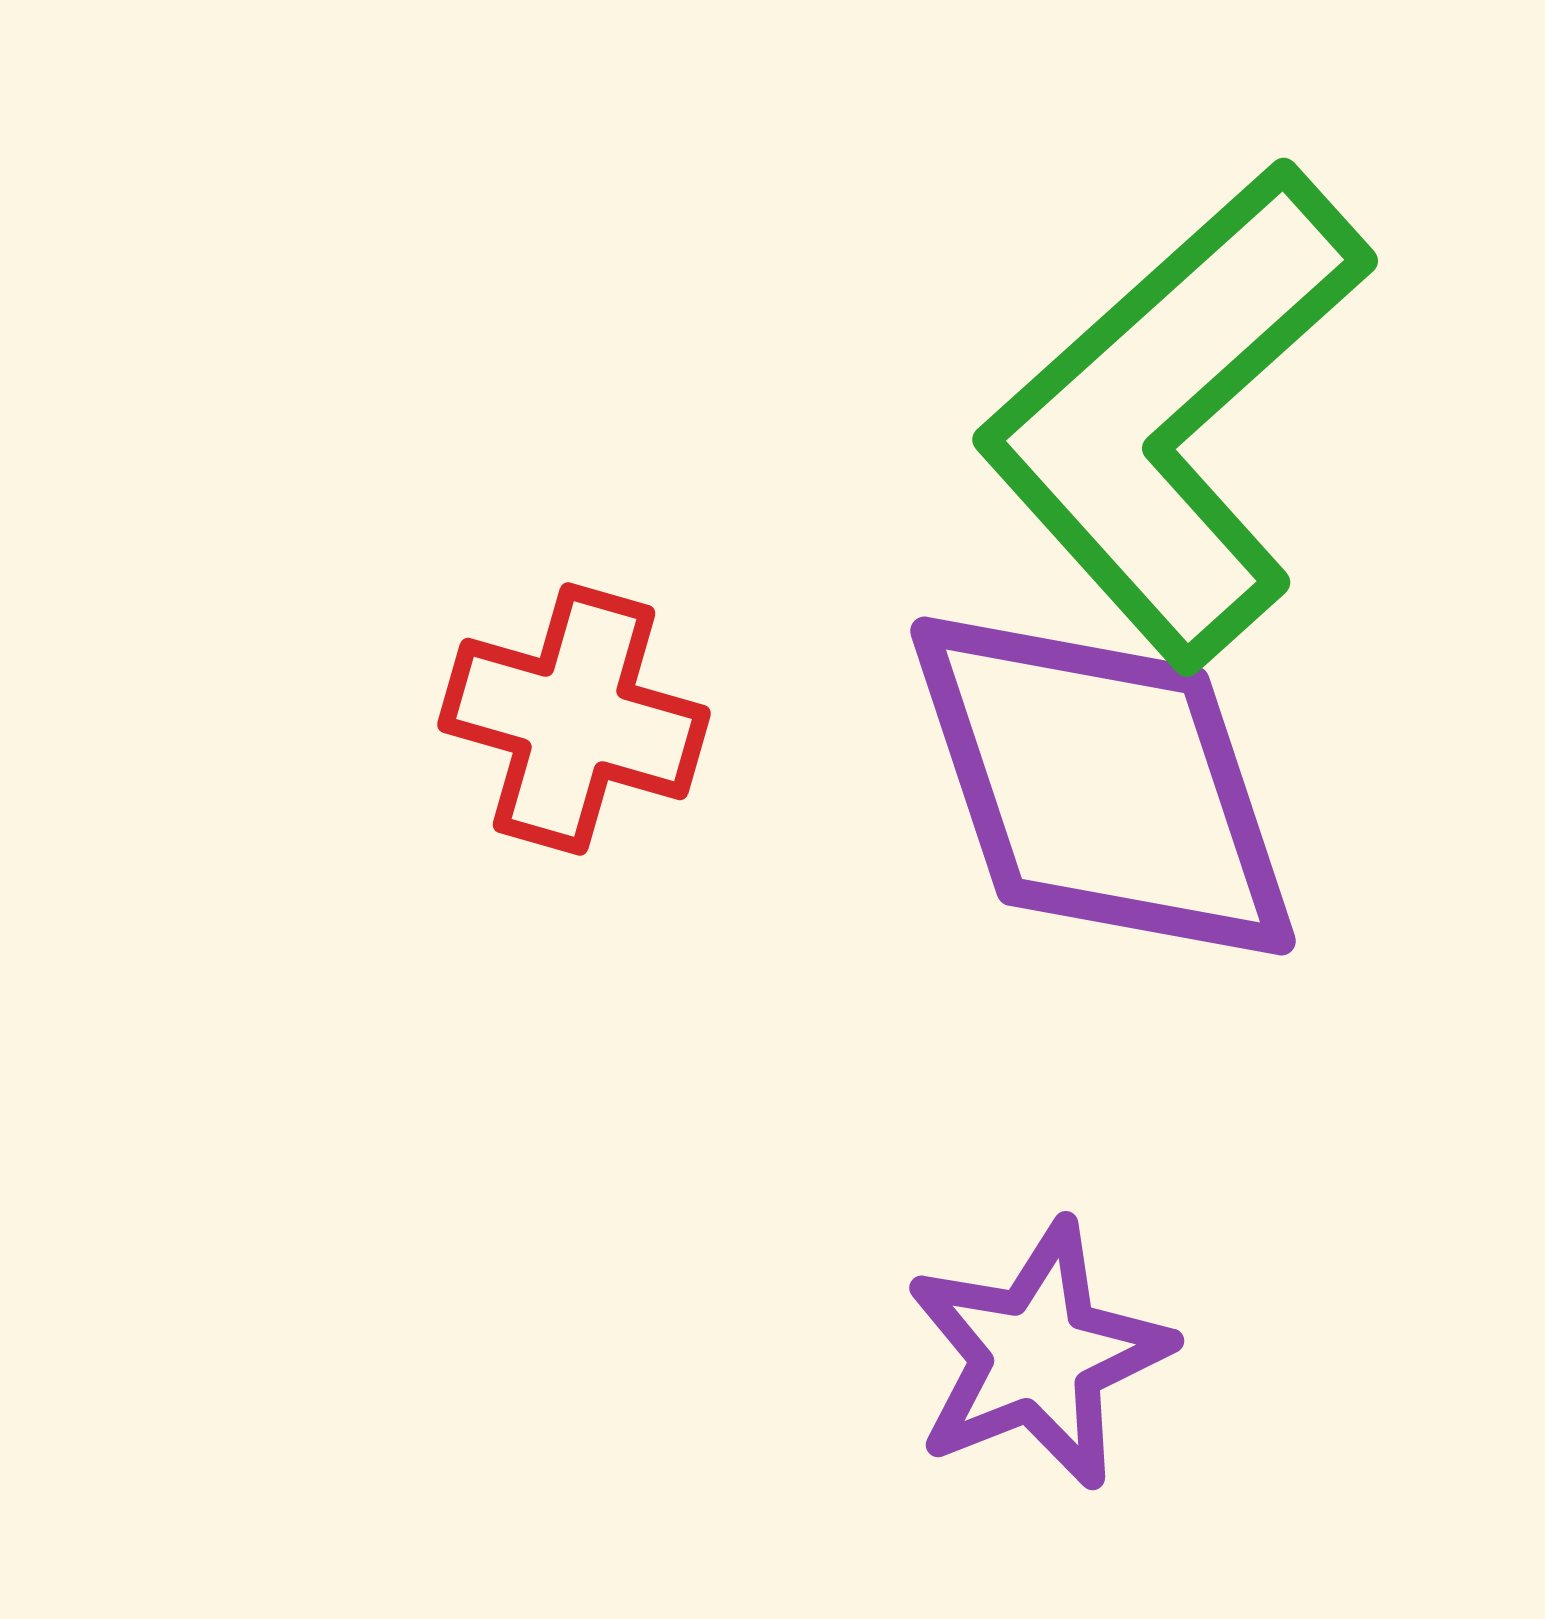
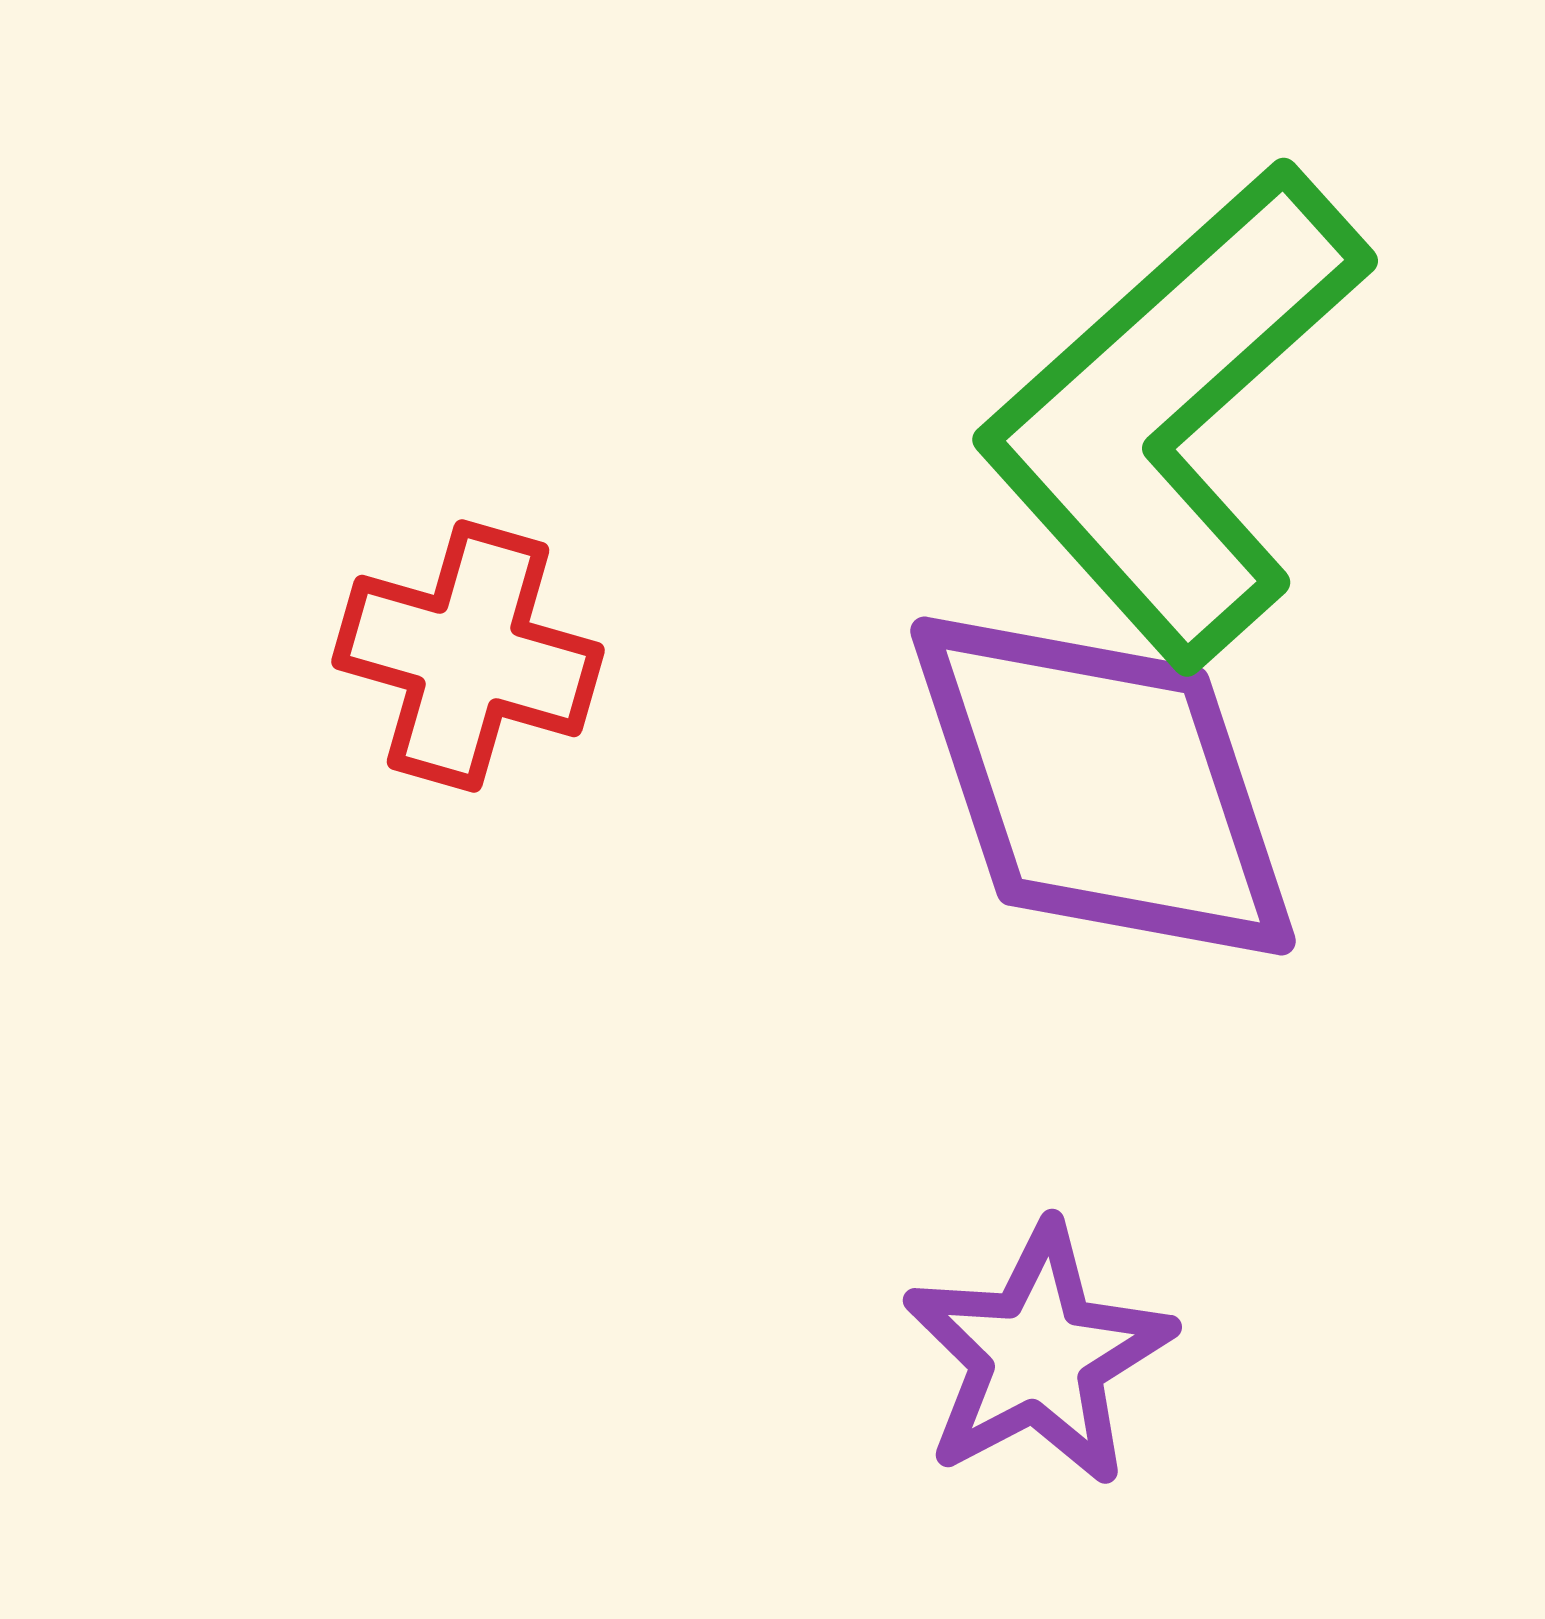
red cross: moved 106 px left, 63 px up
purple star: rotated 6 degrees counterclockwise
